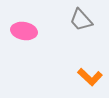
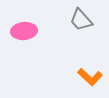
pink ellipse: rotated 15 degrees counterclockwise
